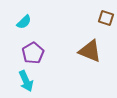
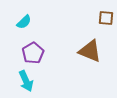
brown square: rotated 14 degrees counterclockwise
